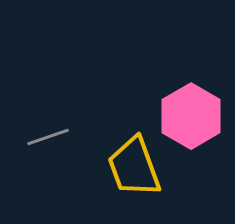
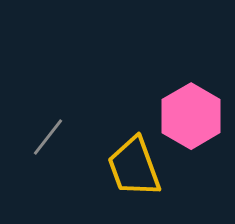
gray line: rotated 33 degrees counterclockwise
